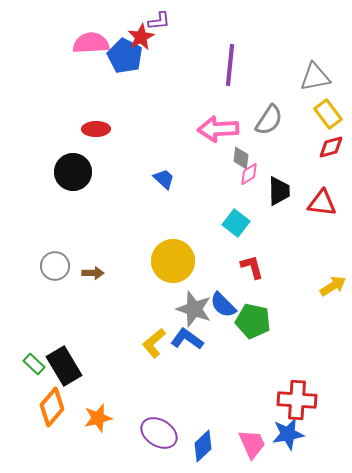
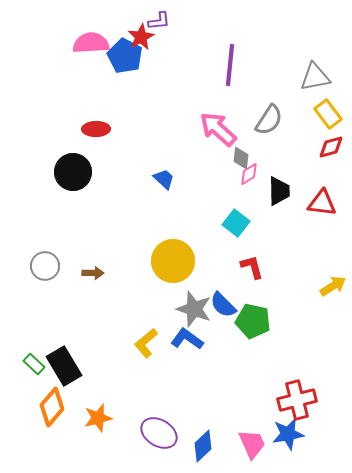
pink arrow: rotated 45 degrees clockwise
gray circle: moved 10 px left
yellow L-shape: moved 8 px left
red cross: rotated 18 degrees counterclockwise
